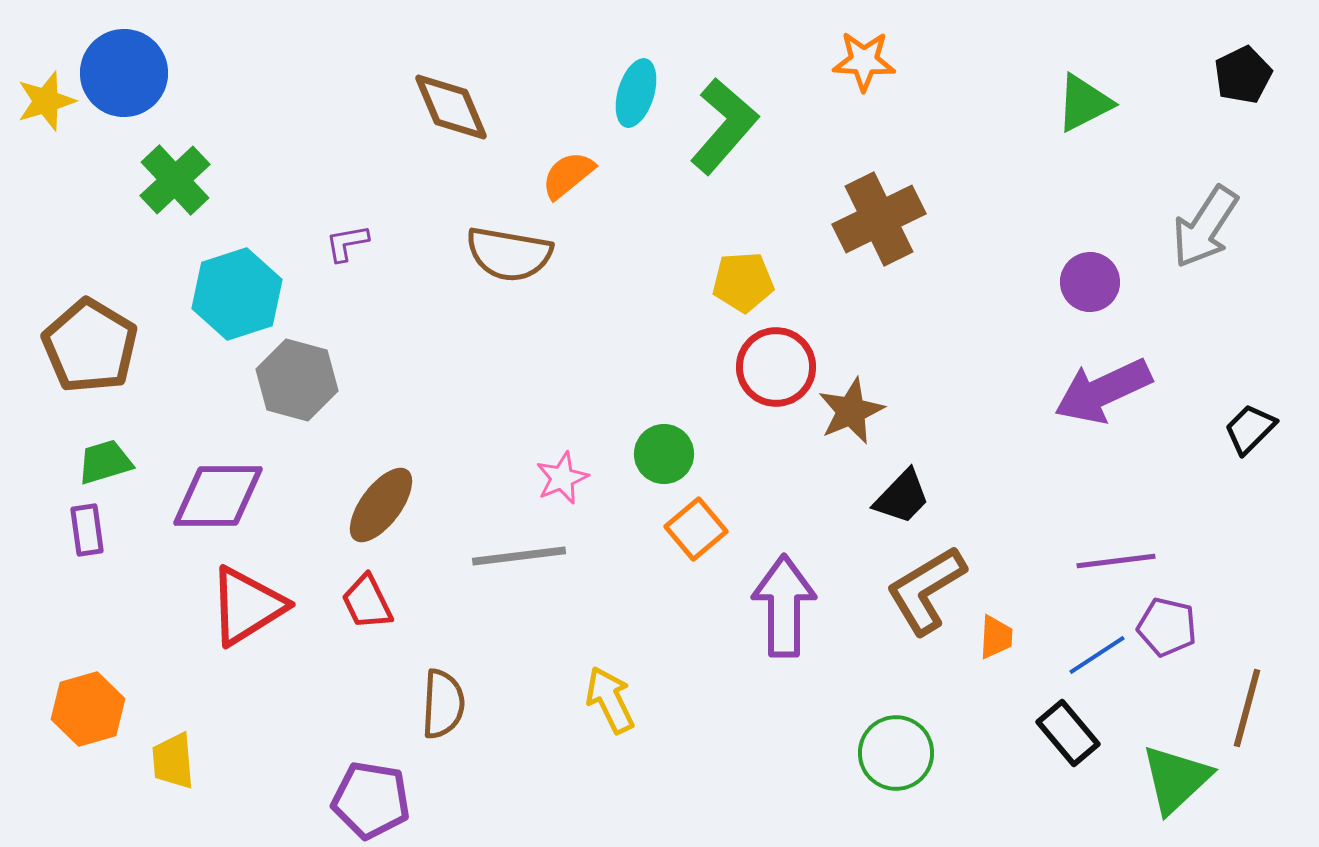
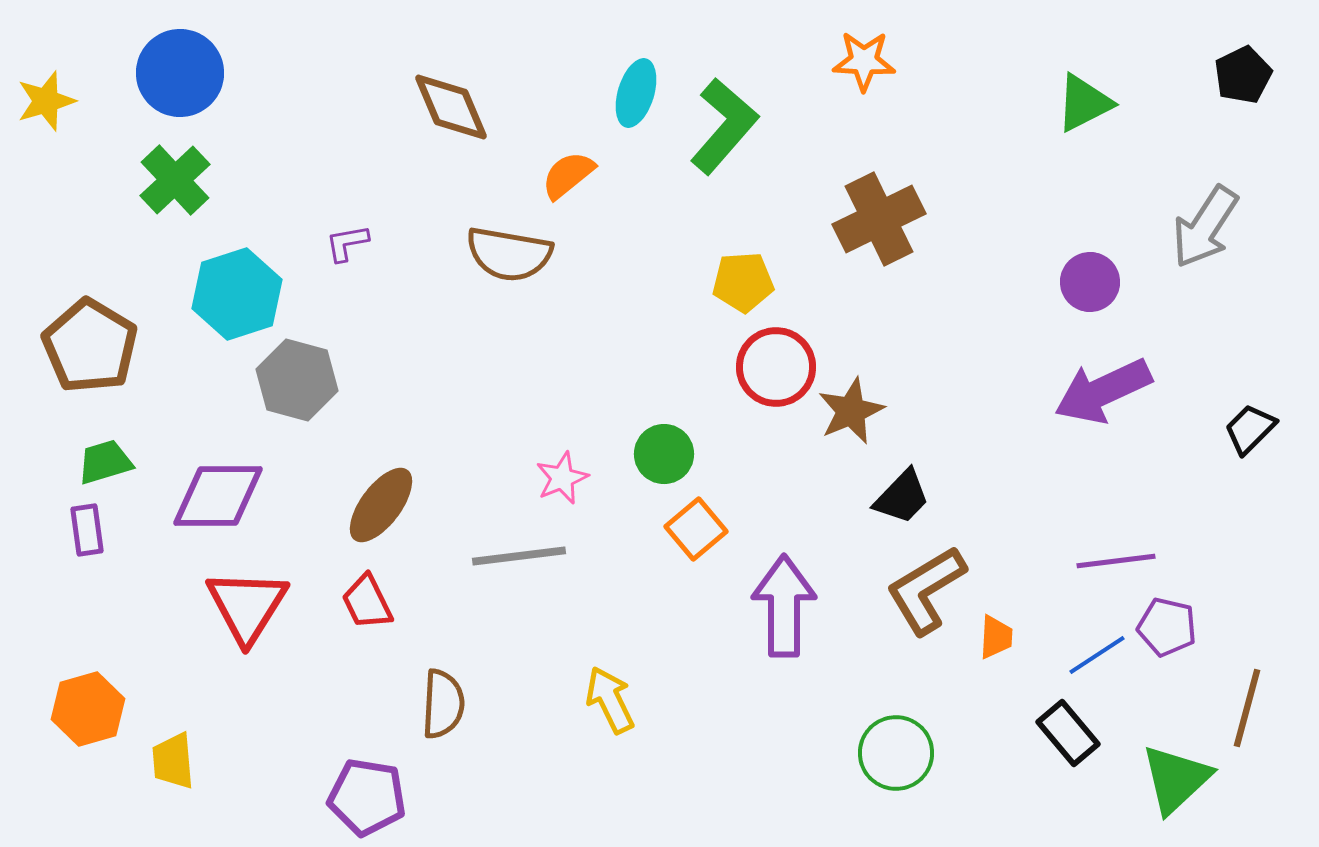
blue circle at (124, 73): moved 56 px right
red triangle at (247, 606): rotated 26 degrees counterclockwise
purple pentagon at (371, 800): moved 4 px left, 3 px up
